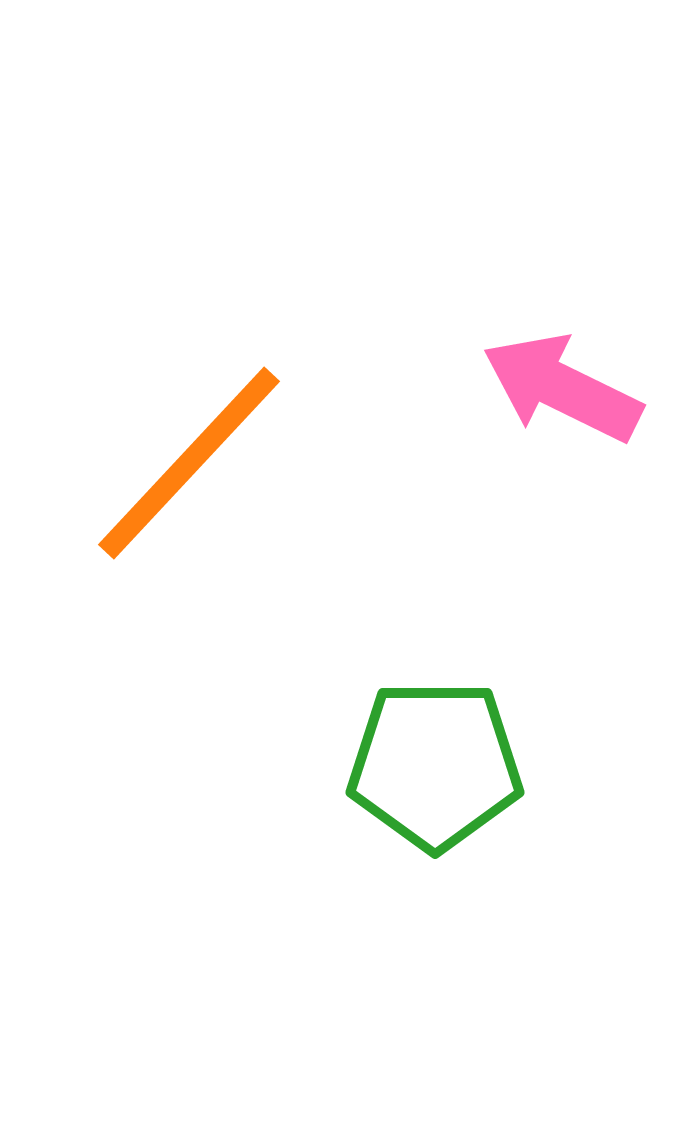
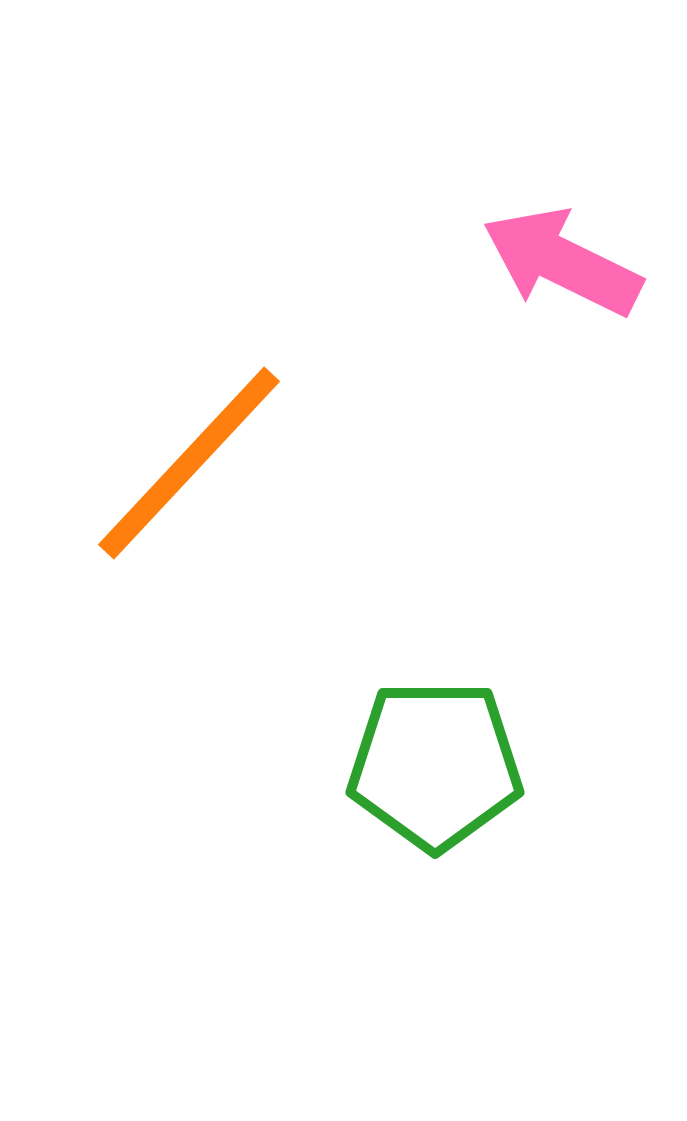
pink arrow: moved 126 px up
